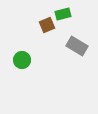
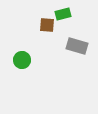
brown square: rotated 28 degrees clockwise
gray rectangle: rotated 15 degrees counterclockwise
